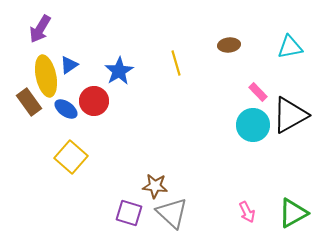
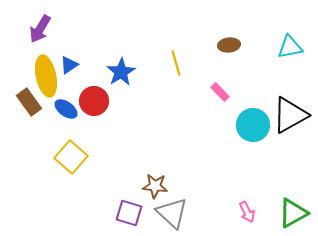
blue star: moved 2 px right, 1 px down
pink rectangle: moved 38 px left
